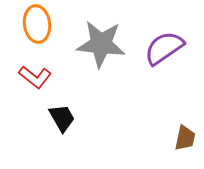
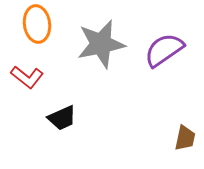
gray star: rotated 18 degrees counterclockwise
purple semicircle: moved 2 px down
red L-shape: moved 8 px left
black trapezoid: rotated 96 degrees clockwise
